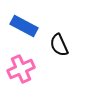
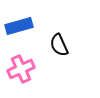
blue rectangle: moved 5 px left; rotated 44 degrees counterclockwise
